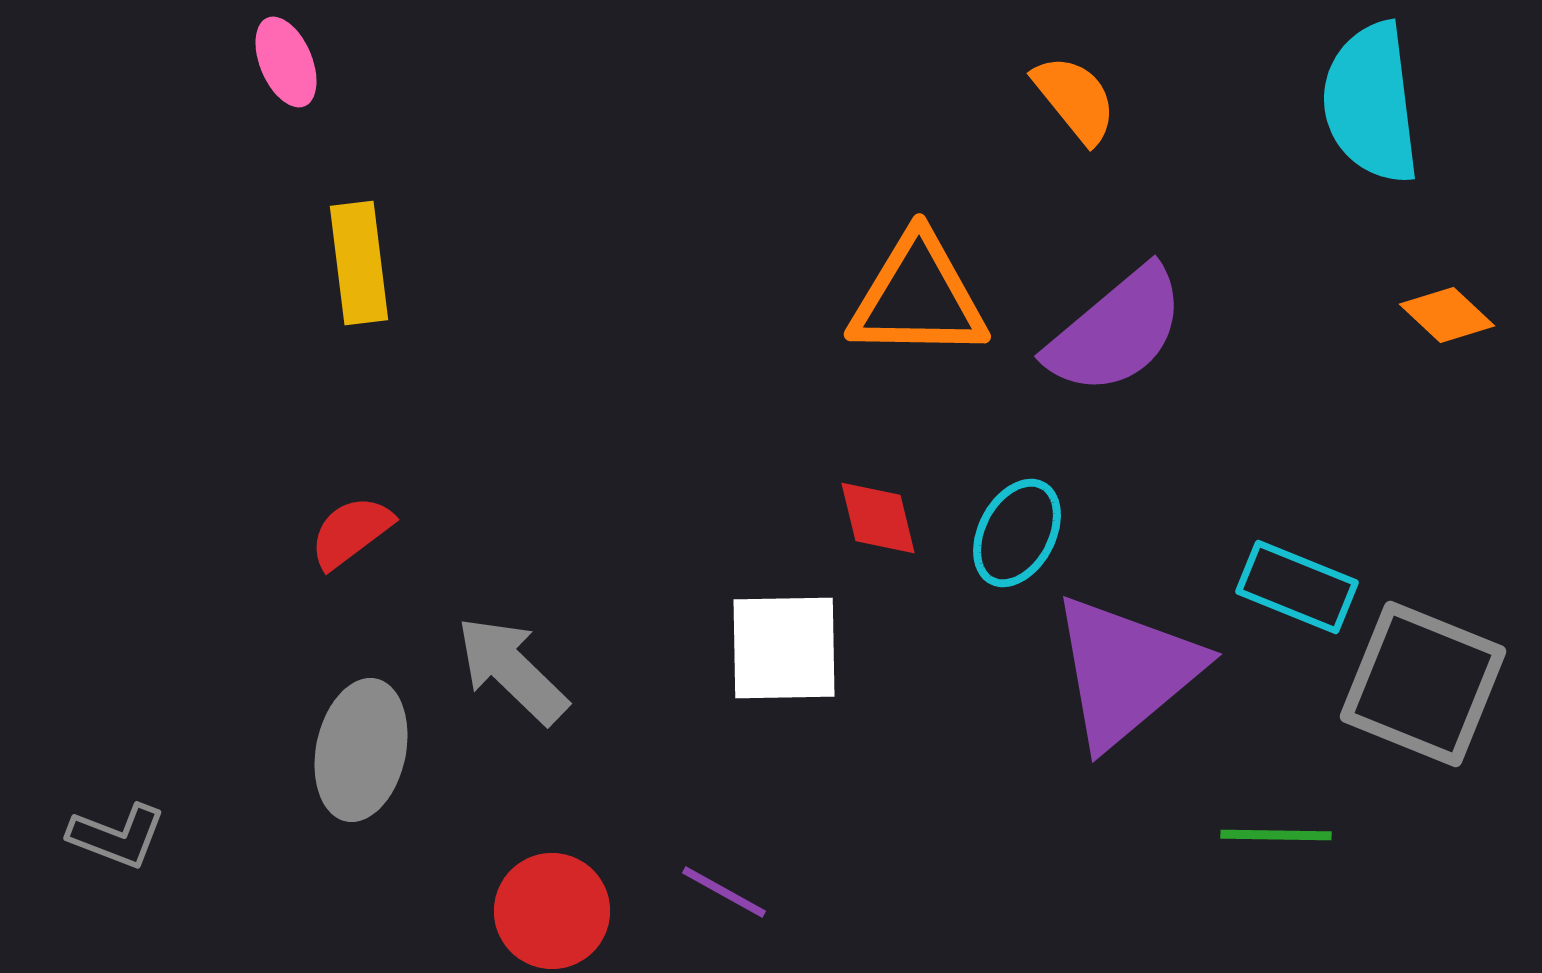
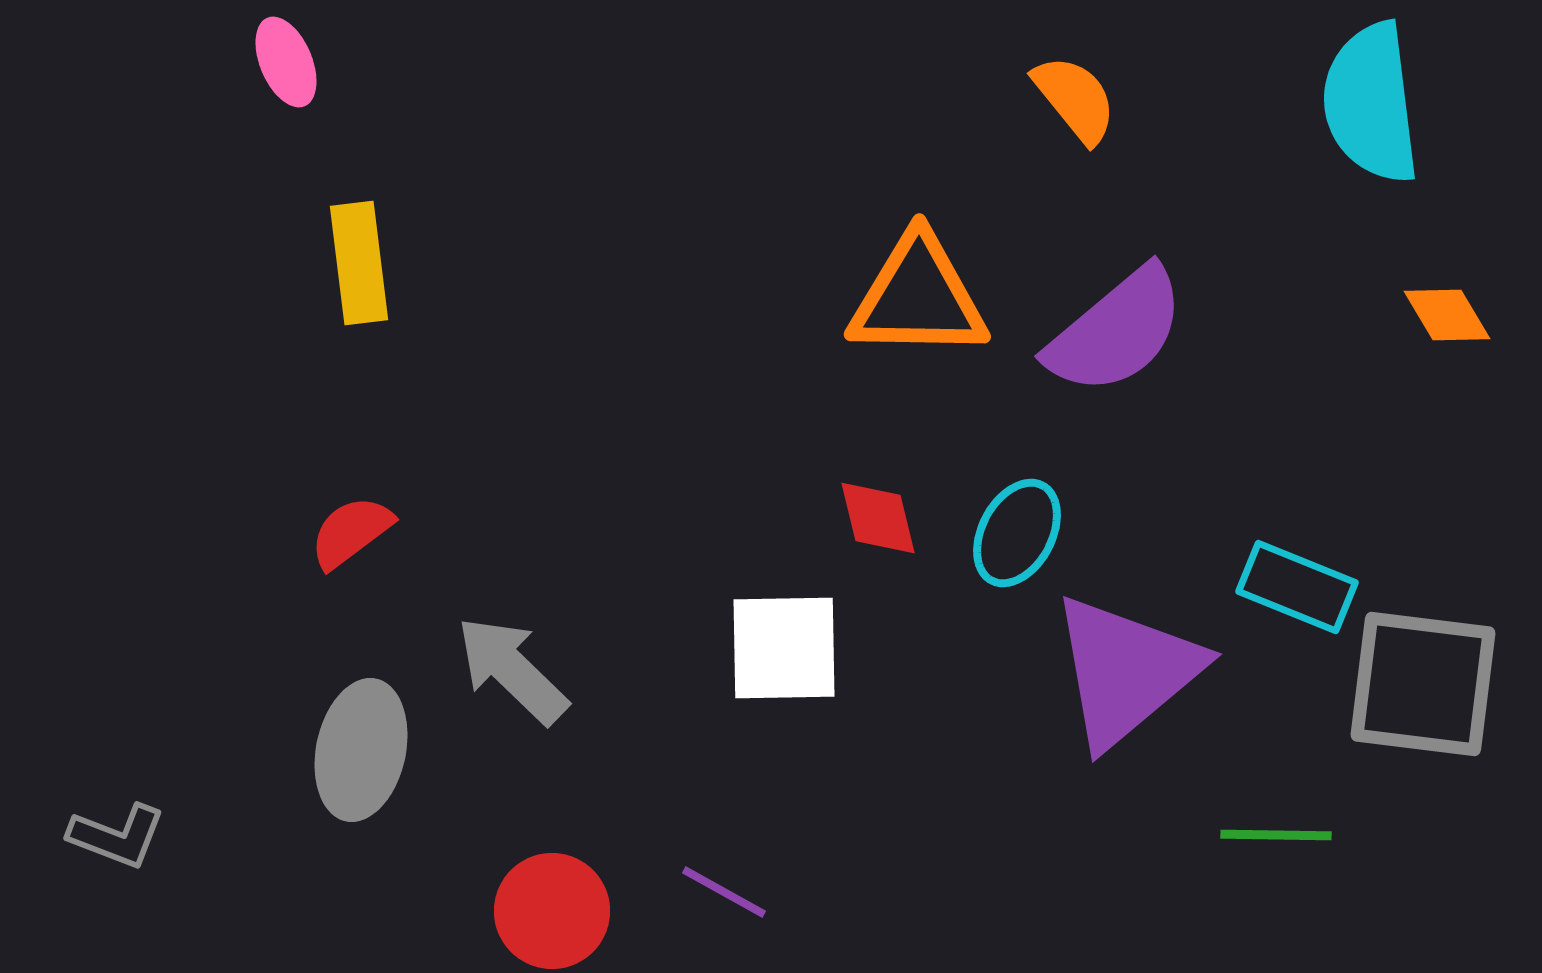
orange diamond: rotated 16 degrees clockwise
gray square: rotated 15 degrees counterclockwise
